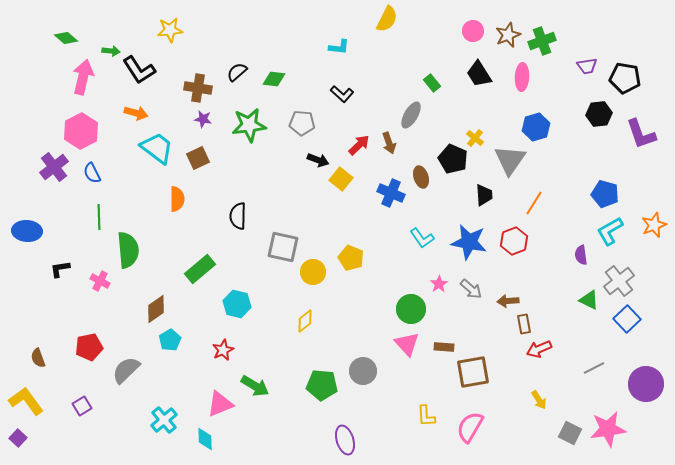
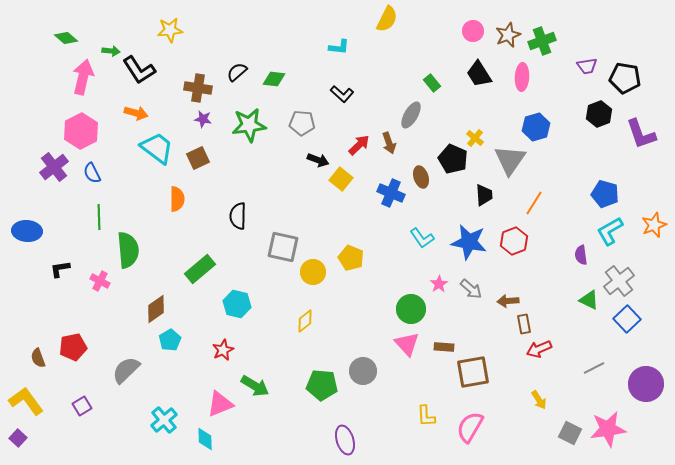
black hexagon at (599, 114): rotated 15 degrees counterclockwise
red pentagon at (89, 347): moved 16 px left
